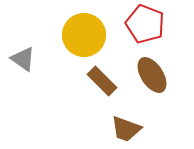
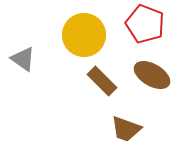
brown ellipse: rotated 27 degrees counterclockwise
